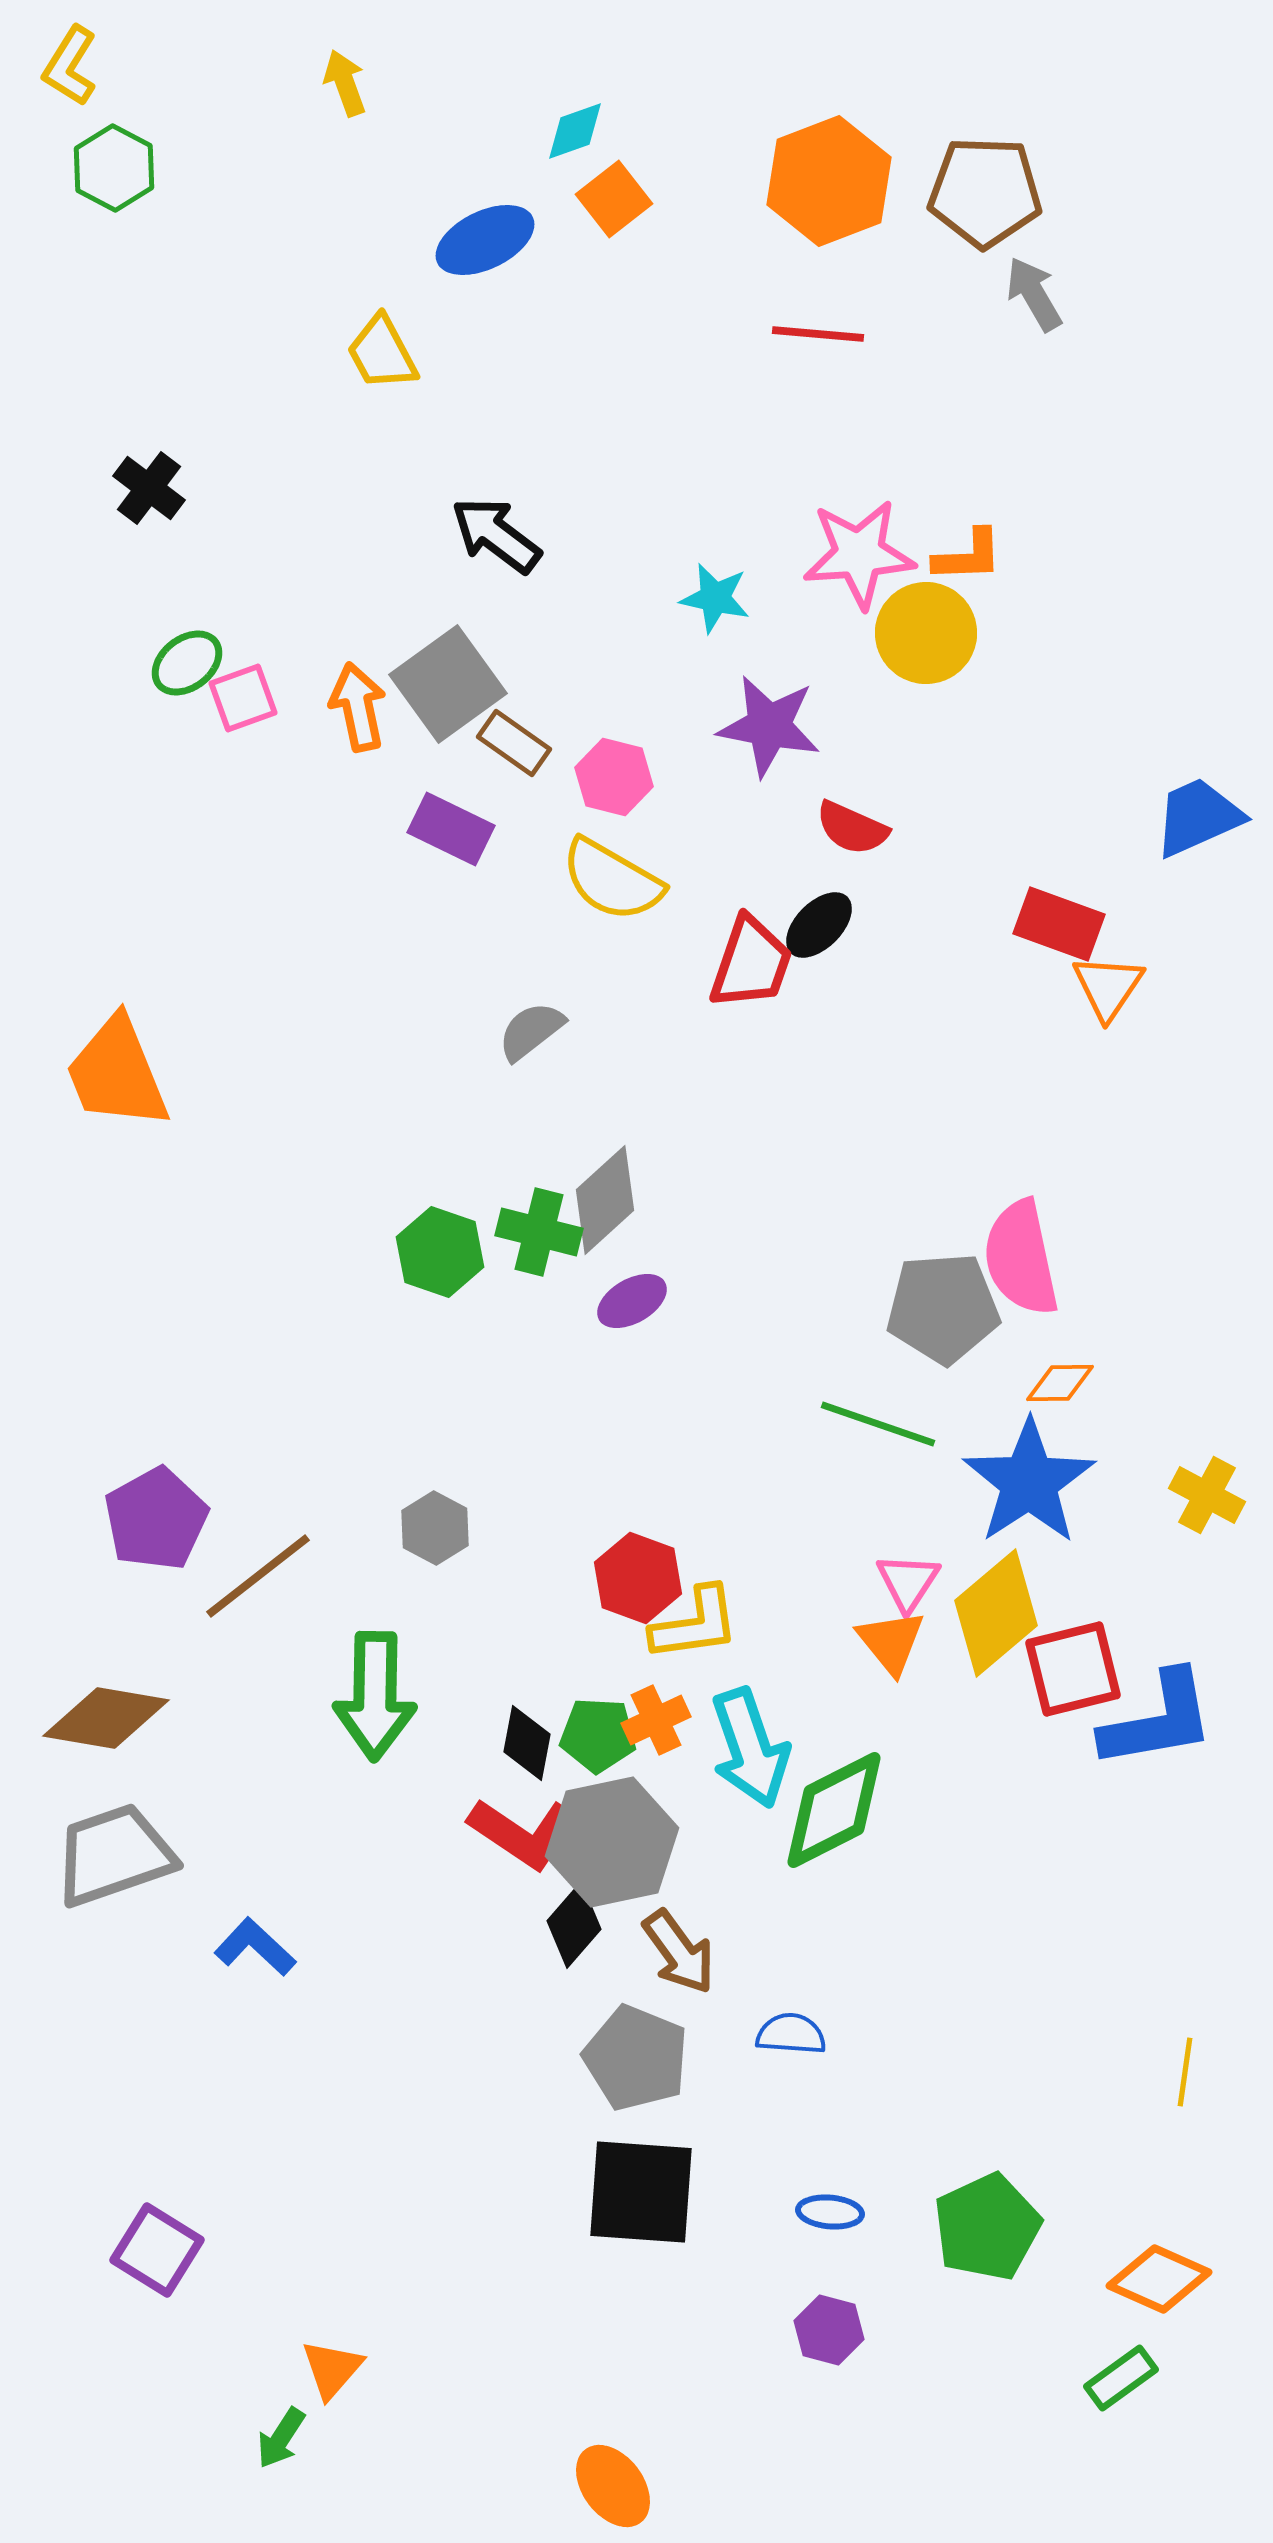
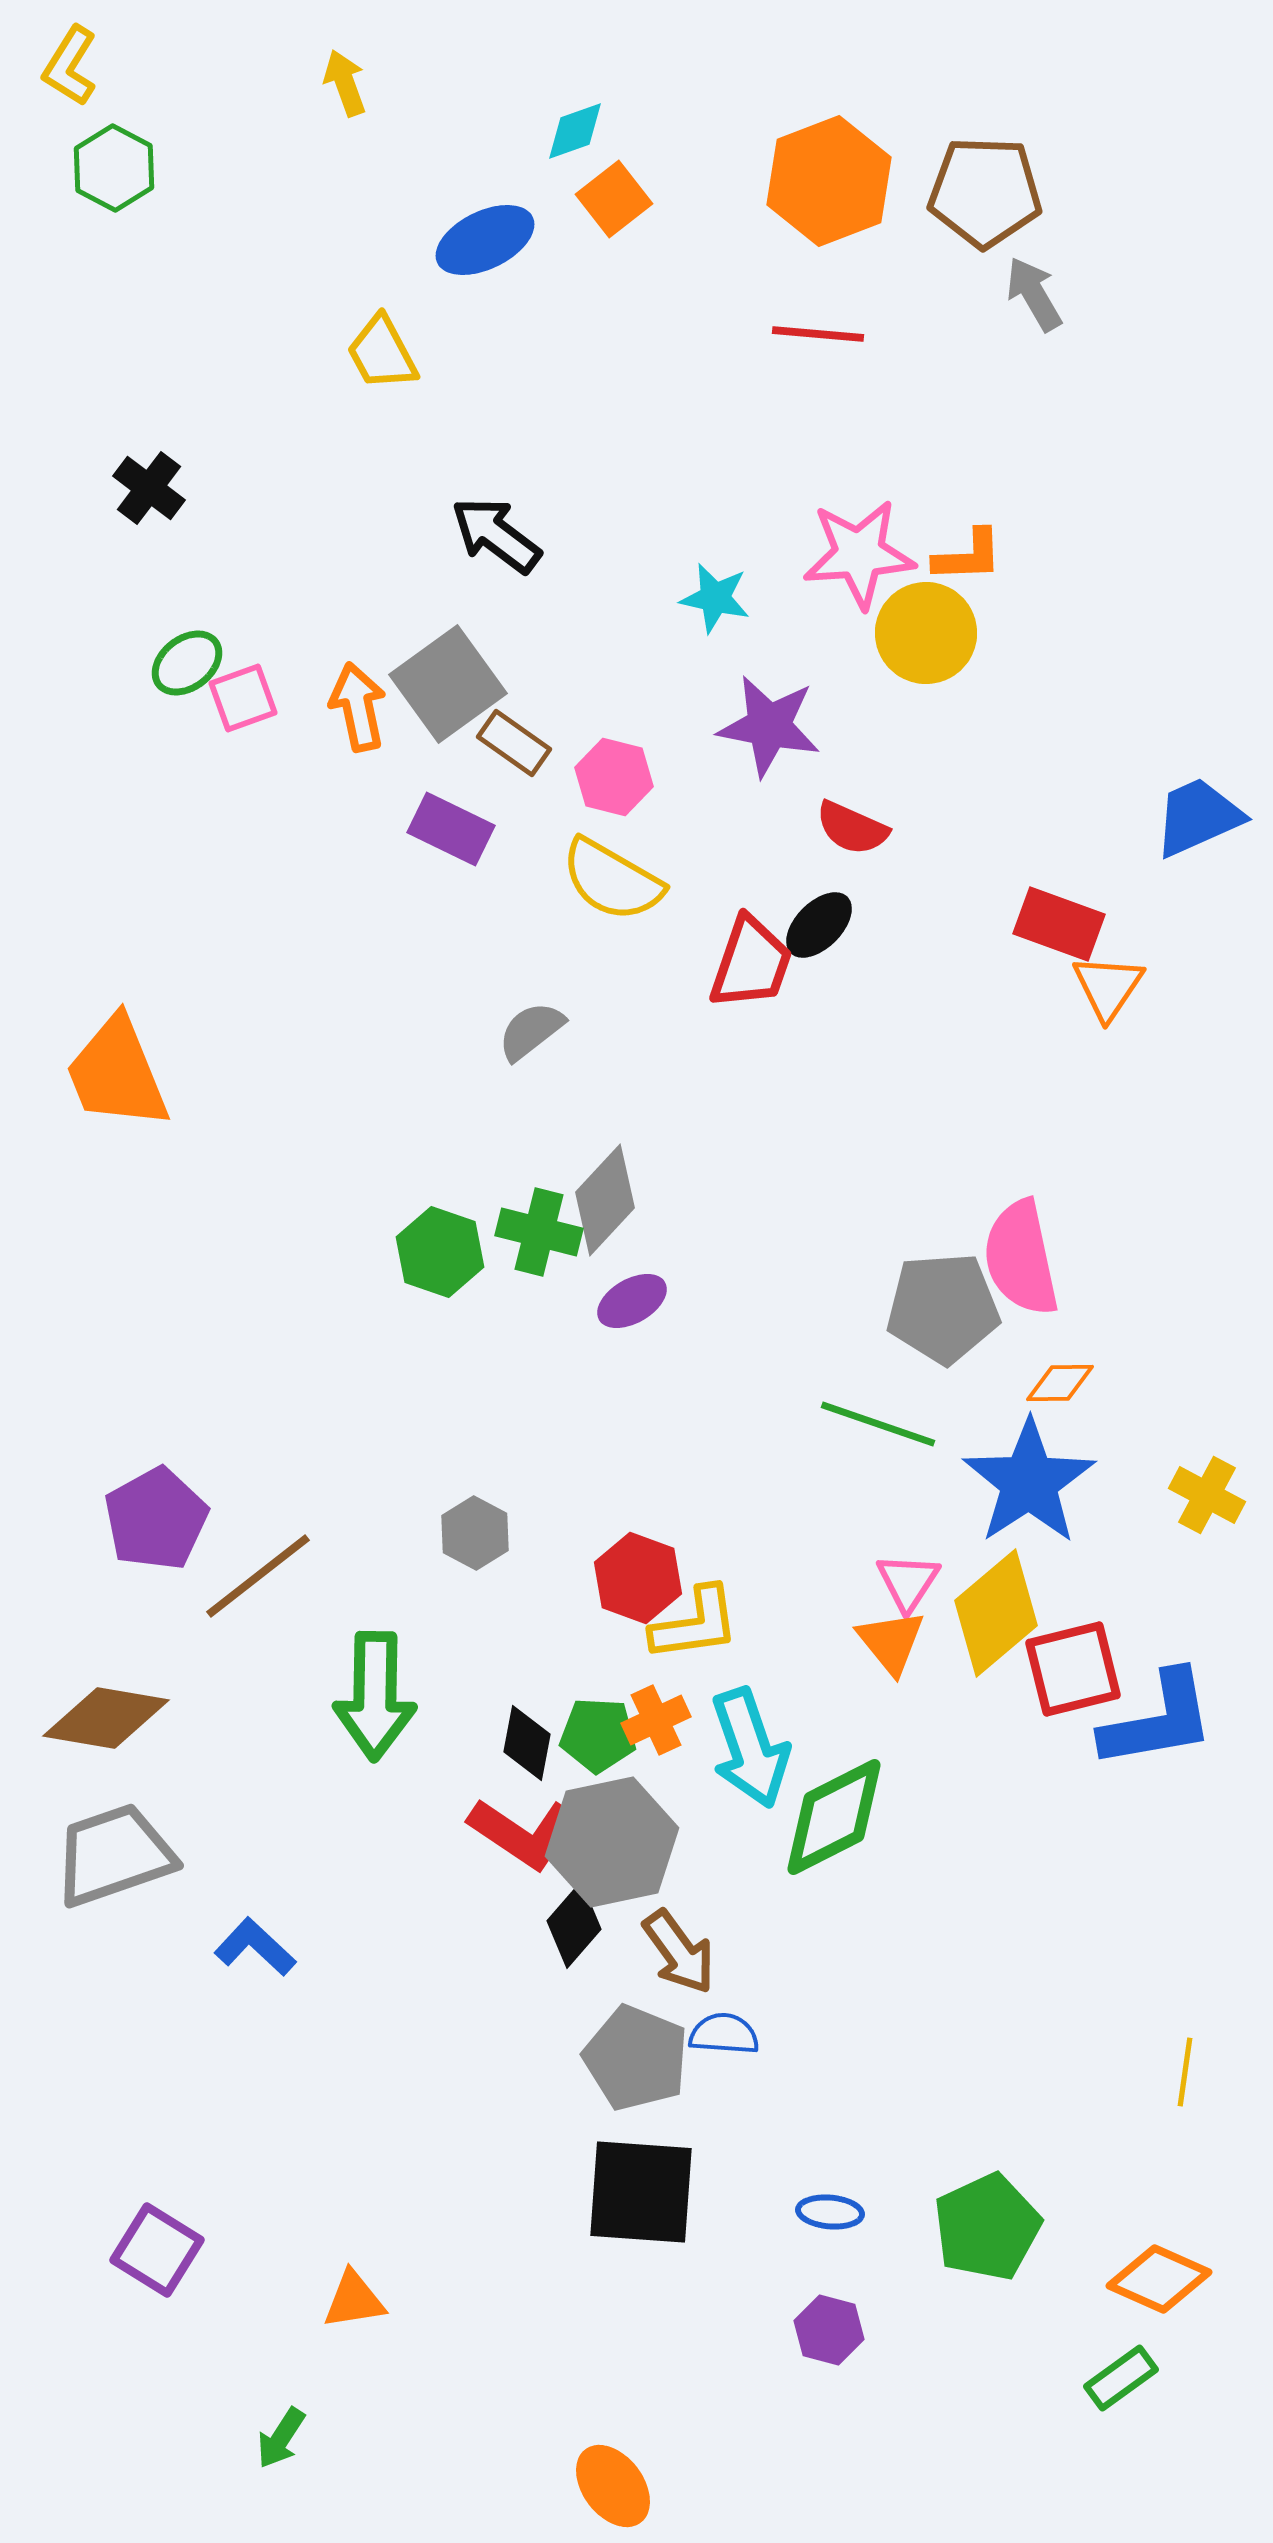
gray diamond at (605, 1200): rotated 5 degrees counterclockwise
gray hexagon at (435, 1528): moved 40 px right, 5 px down
green diamond at (834, 1810): moved 7 px down
blue semicircle at (791, 2034): moved 67 px left
orange triangle at (332, 2369): moved 22 px right, 69 px up; rotated 40 degrees clockwise
